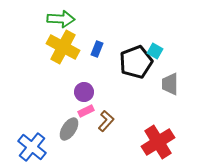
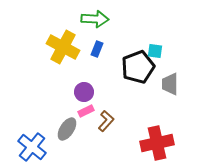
green arrow: moved 34 px right
cyan square: rotated 21 degrees counterclockwise
black pentagon: moved 2 px right, 5 px down
gray ellipse: moved 2 px left
red cross: moved 1 px left, 1 px down; rotated 20 degrees clockwise
